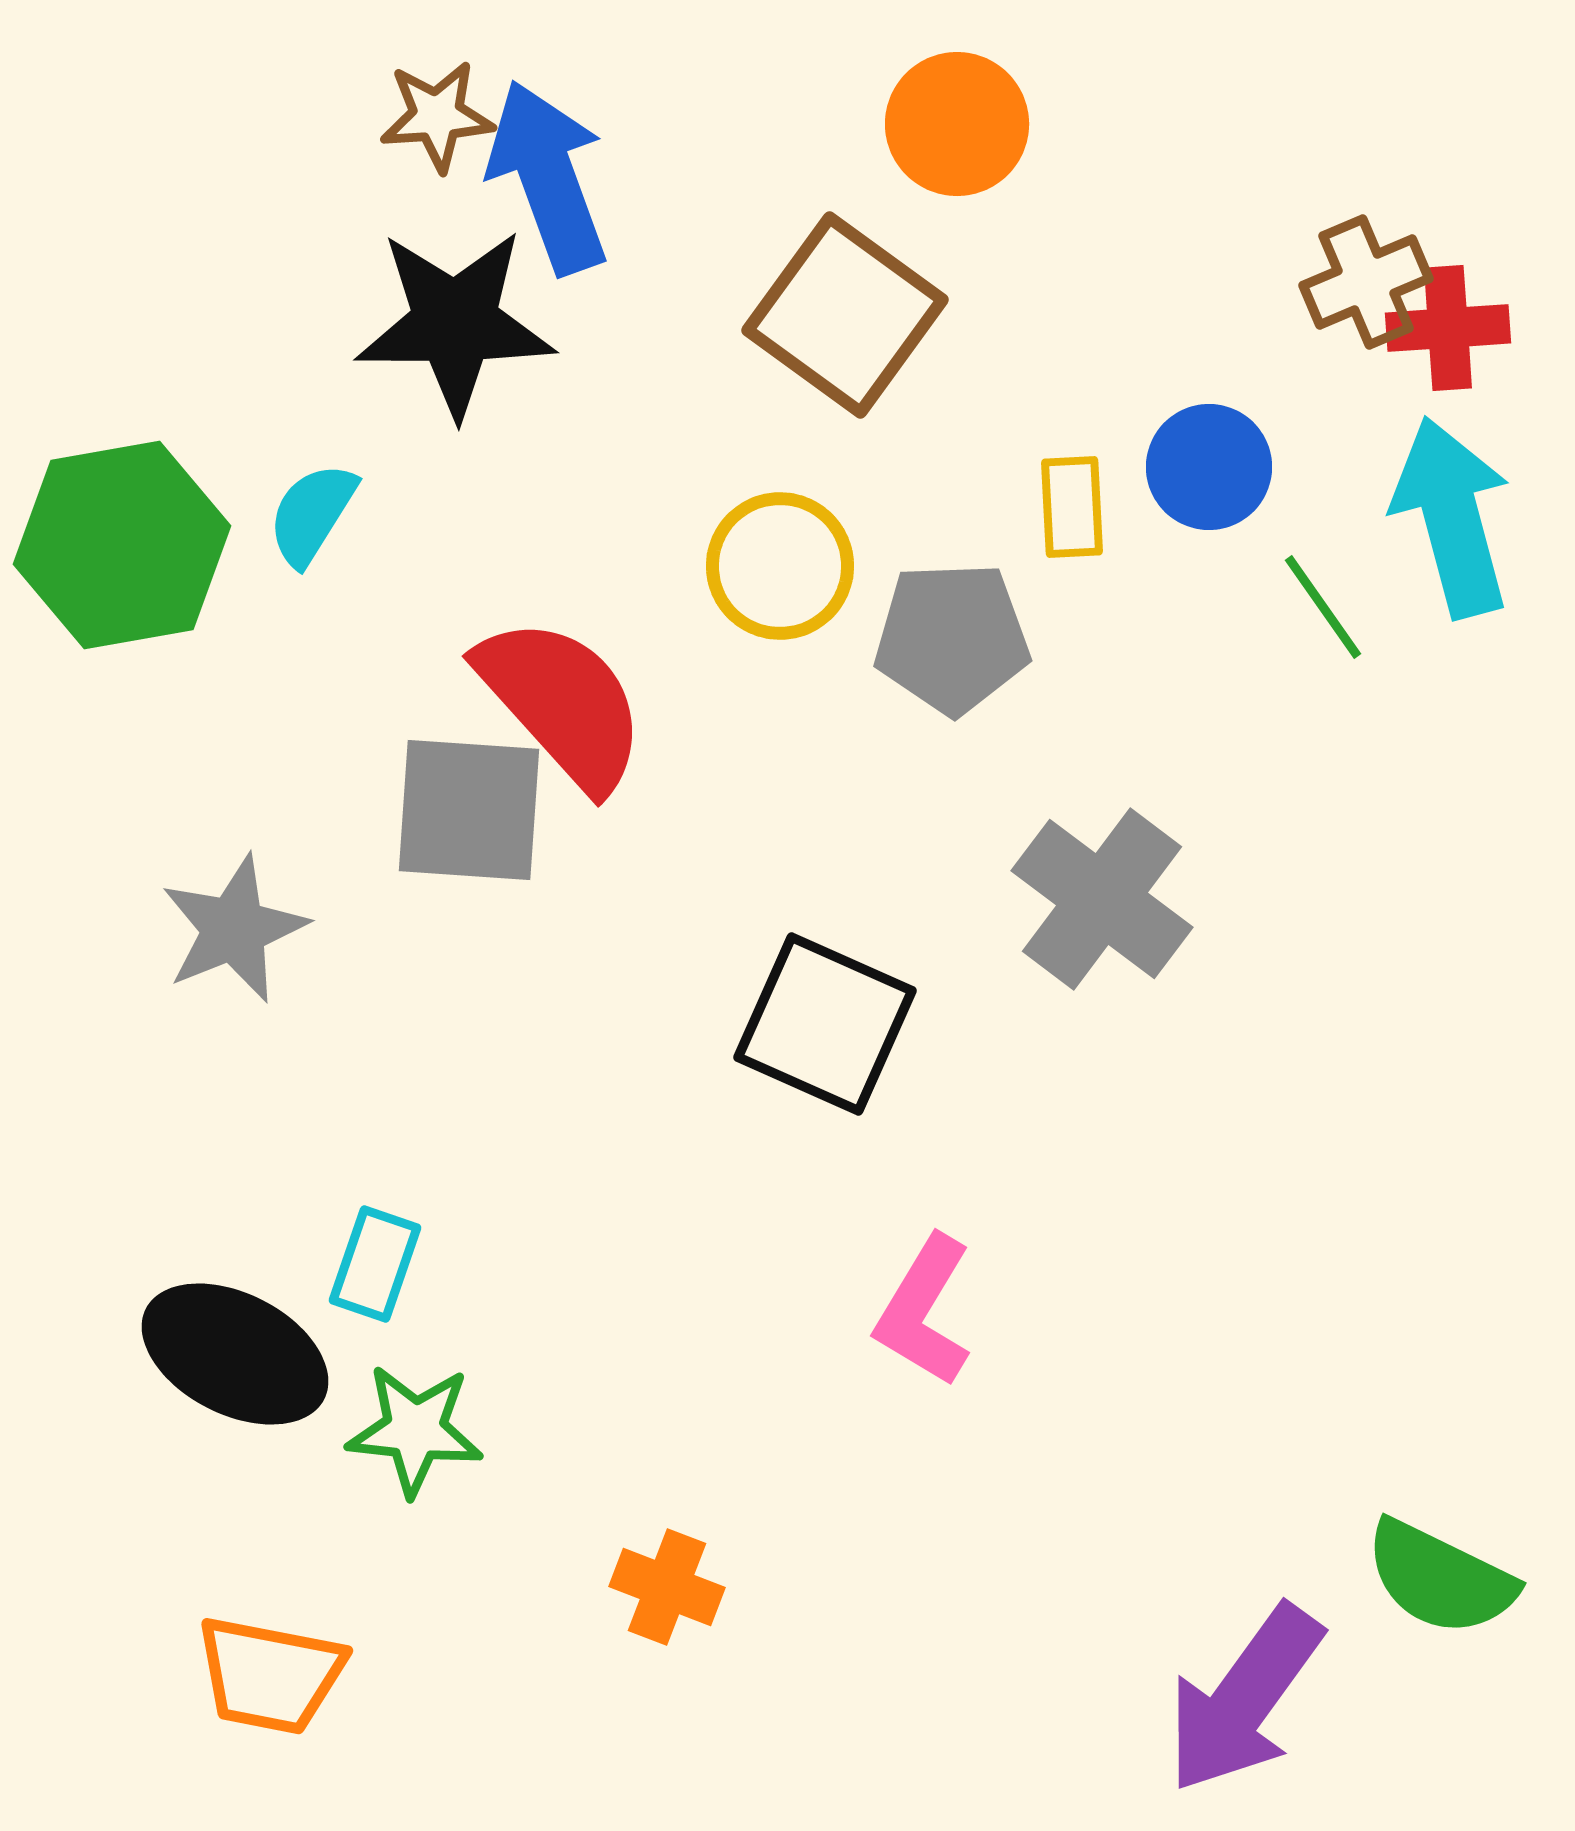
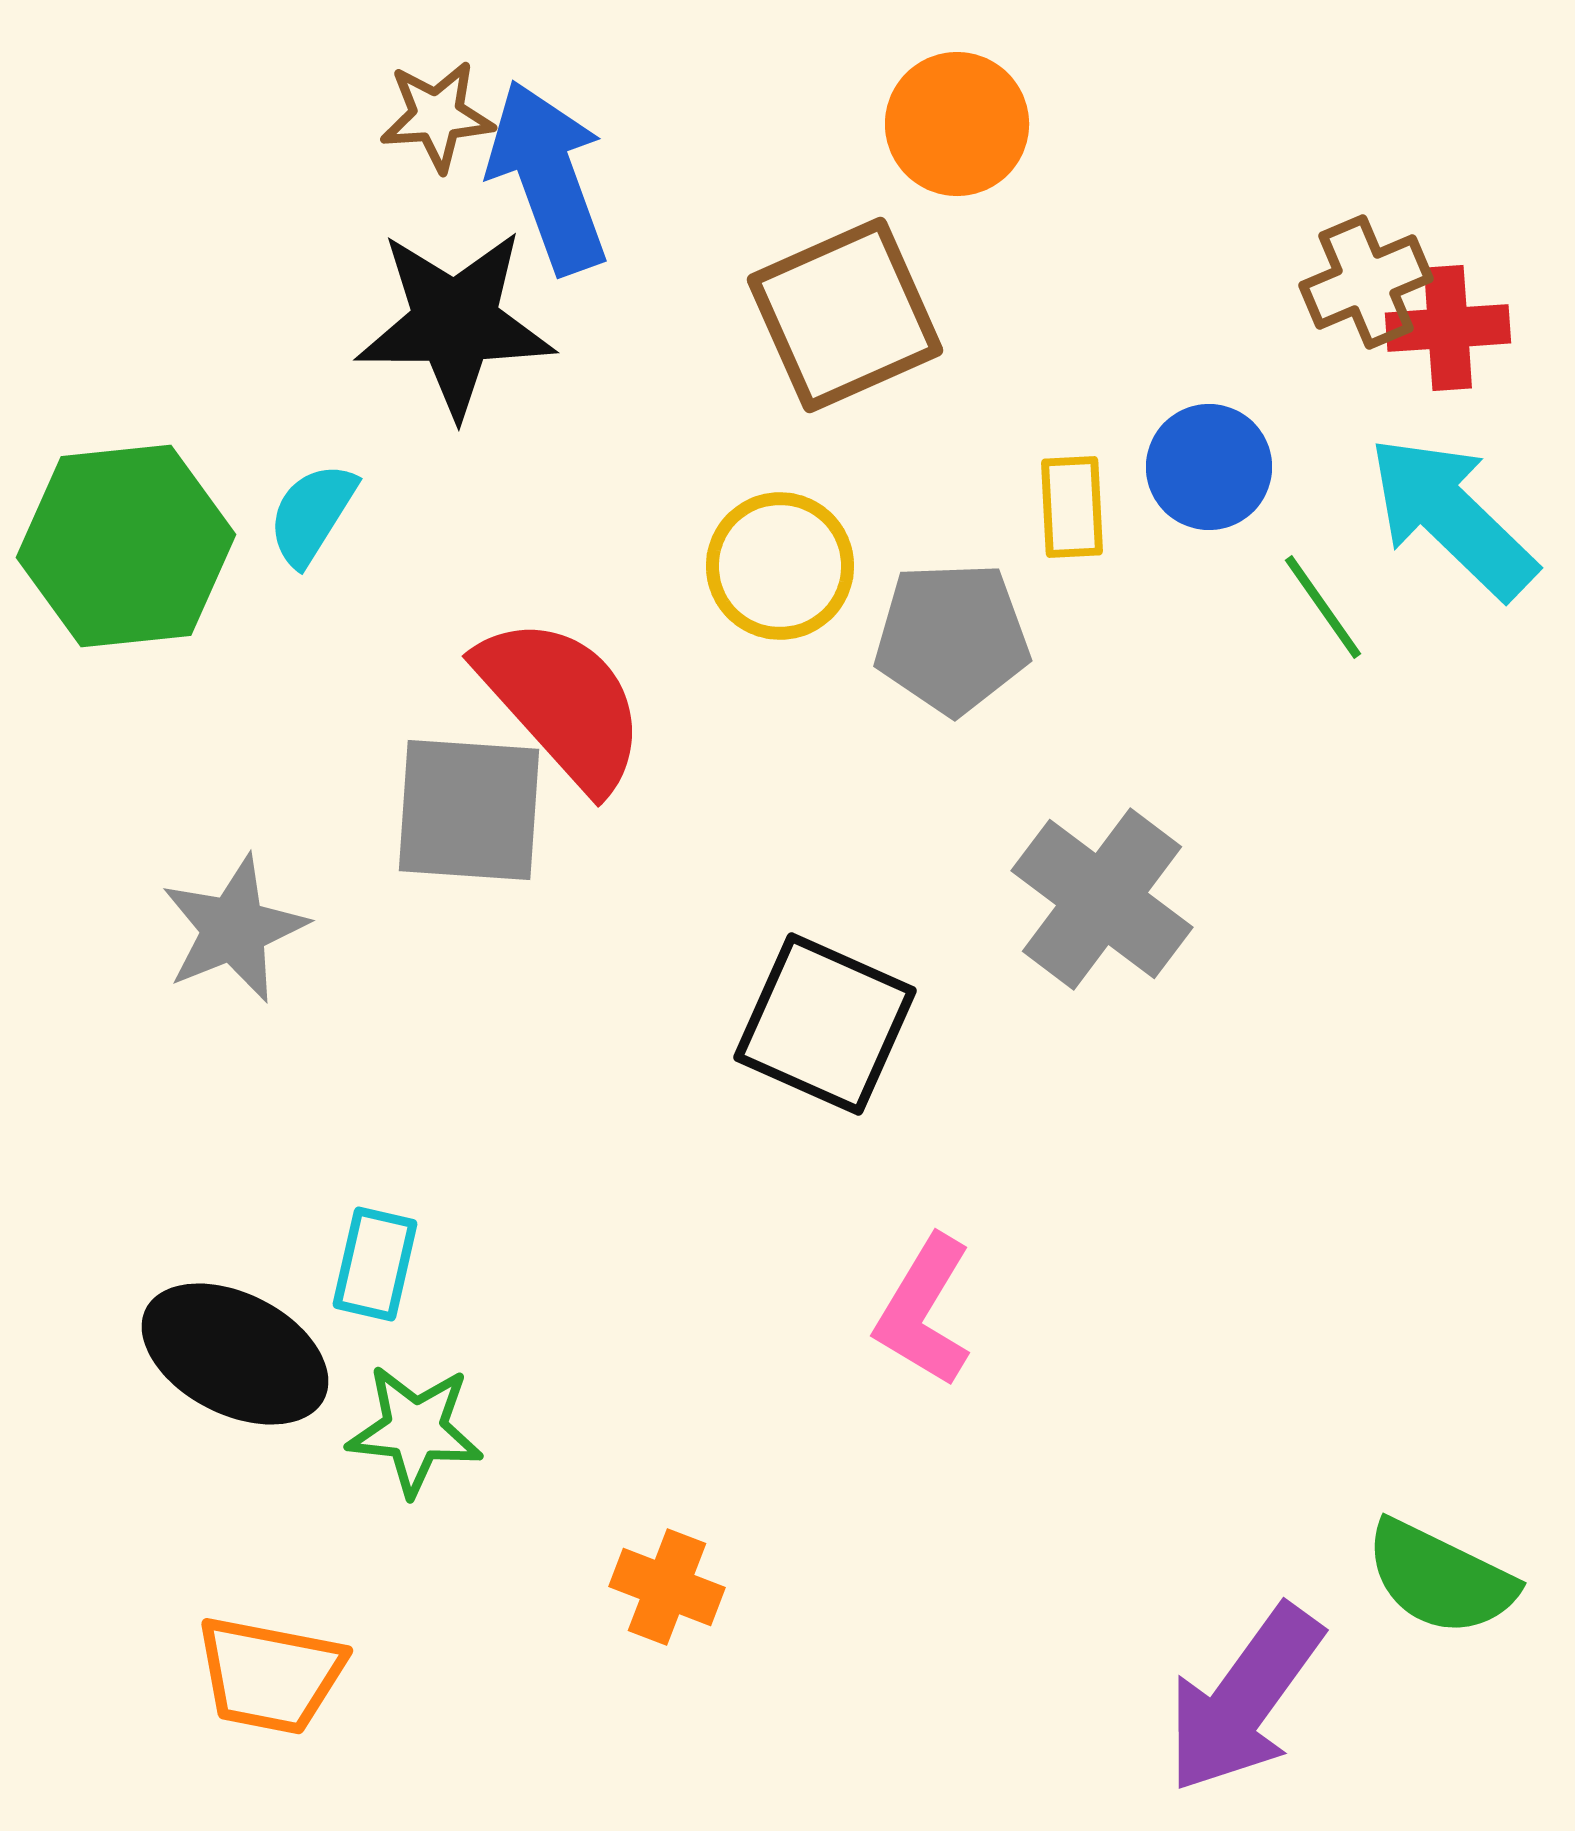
brown square: rotated 30 degrees clockwise
cyan arrow: rotated 31 degrees counterclockwise
green hexagon: moved 4 px right, 1 px down; rotated 4 degrees clockwise
cyan rectangle: rotated 6 degrees counterclockwise
